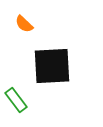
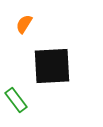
orange semicircle: rotated 78 degrees clockwise
